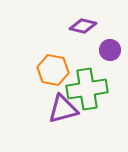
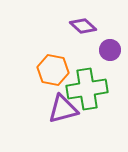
purple diamond: rotated 28 degrees clockwise
